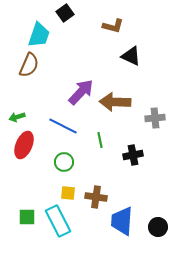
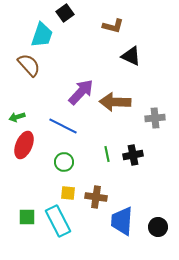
cyan trapezoid: moved 3 px right
brown semicircle: rotated 65 degrees counterclockwise
green line: moved 7 px right, 14 px down
